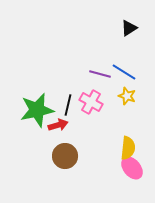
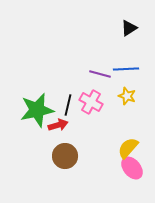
blue line: moved 2 px right, 3 px up; rotated 35 degrees counterclockwise
yellow semicircle: rotated 145 degrees counterclockwise
